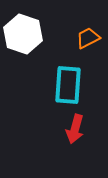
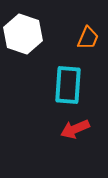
orange trapezoid: rotated 140 degrees clockwise
red arrow: rotated 52 degrees clockwise
